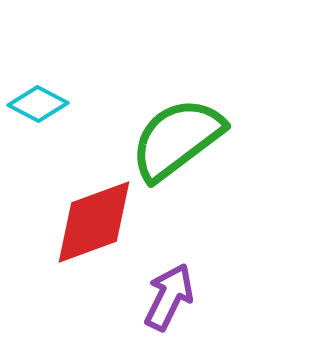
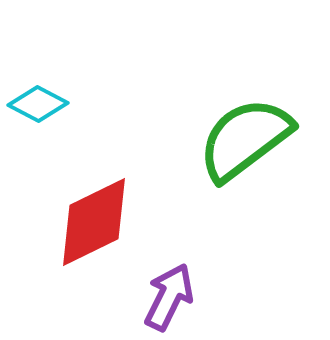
green semicircle: moved 68 px right
red diamond: rotated 6 degrees counterclockwise
